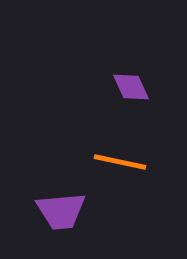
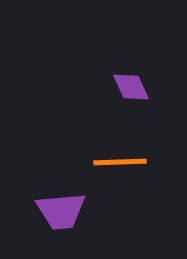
orange line: rotated 14 degrees counterclockwise
